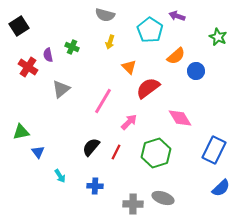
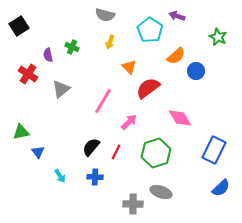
red cross: moved 7 px down
blue cross: moved 9 px up
gray ellipse: moved 2 px left, 6 px up
